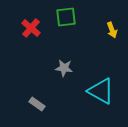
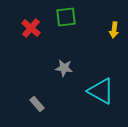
yellow arrow: moved 2 px right; rotated 28 degrees clockwise
gray rectangle: rotated 14 degrees clockwise
